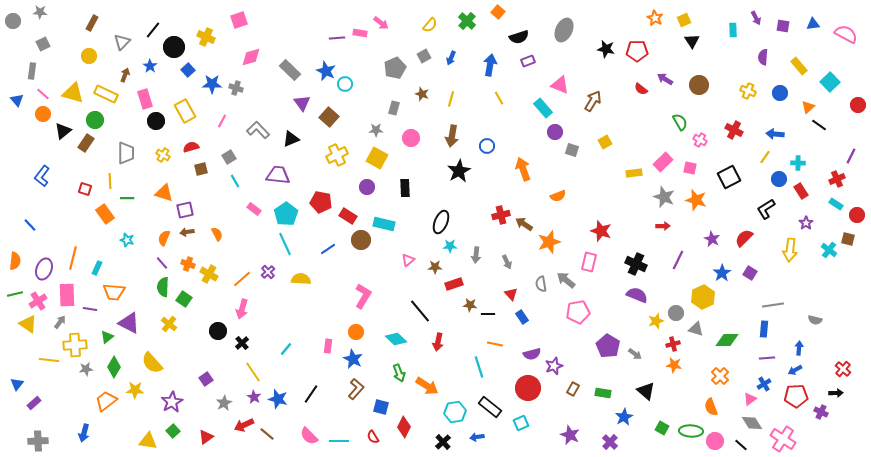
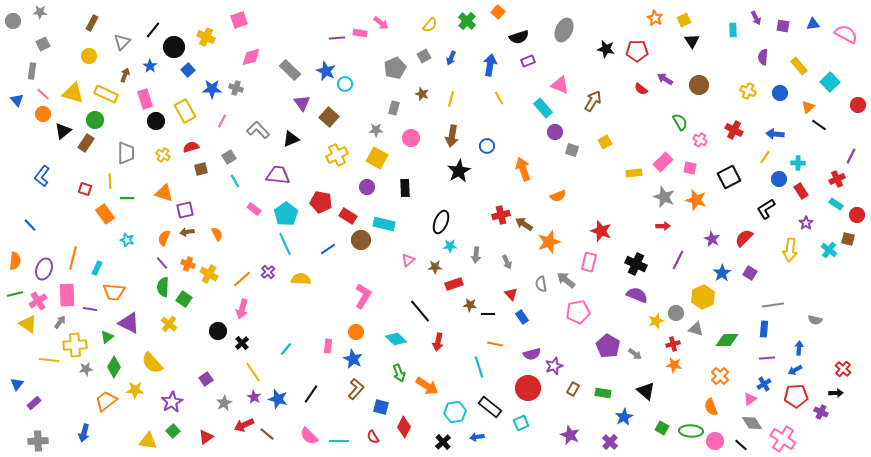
blue star at (212, 84): moved 5 px down
